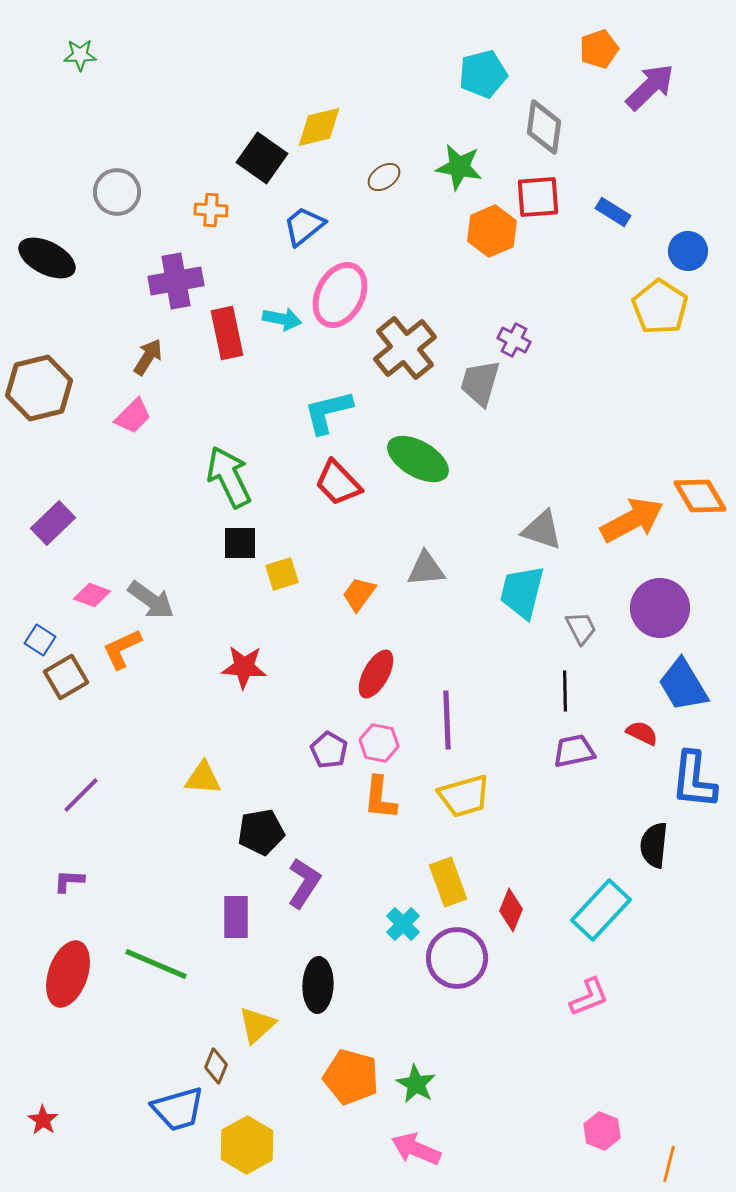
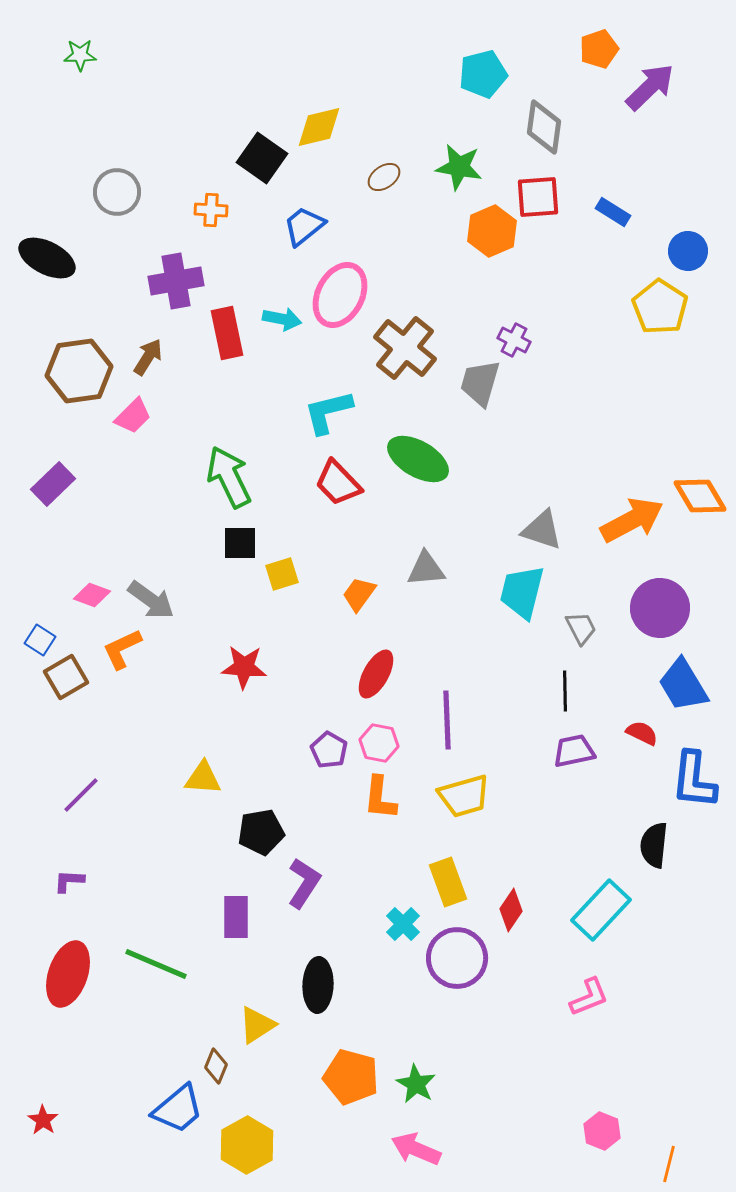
brown cross at (405, 348): rotated 12 degrees counterclockwise
brown hexagon at (39, 388): moved 40 px right, 17 px up; rotated 6 degrees clockwise
purple rectangle at (53, 523): moved 39 px up
red diamond at (511, 910): rotated 12 degrees clockwise
yellow triangle at (257, 1025): rotated 9 degrees clockwise
blue trapezoid at (178, 1109): rotated 24 degrees counterclockwise
